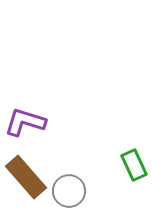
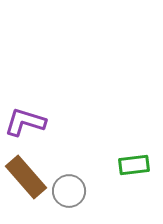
green rectangle: rotated 72 degrees counterclockwise
